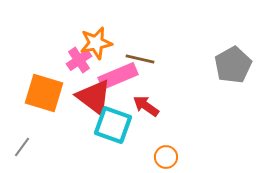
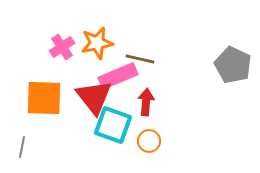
orange star: moved 1 px right
pink cross: moved 17 px left, 13 px up
gray pentagon: rotated 18 degrees counterclockwise
orange square: moved 5 px down; rotated 15 degrees counterclockwise
red triangle: rotated 15 degrees clockwise
red arrow: moved 4 px up; rotated 60 degrees clockwise
gray line: rotated 25 degrees counterclockwise
orange circle: moved 17 px left, 16 px up
